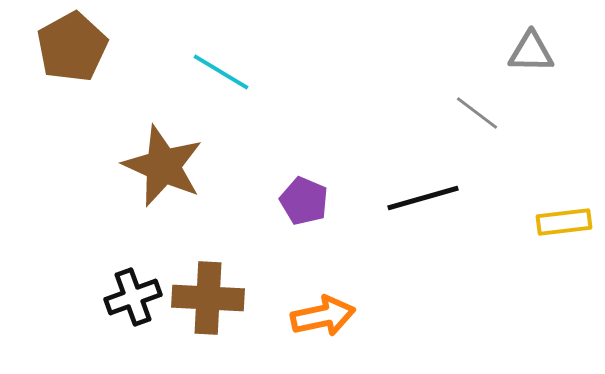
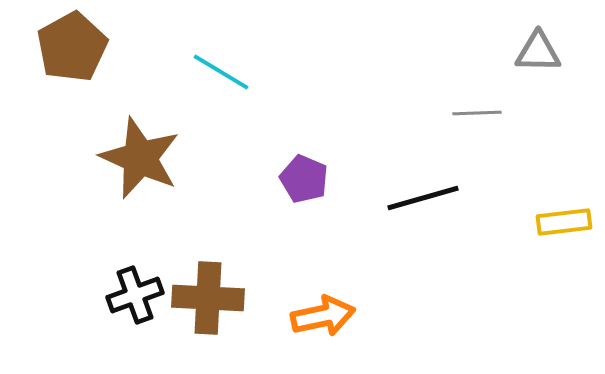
gray triangle: moved 7 px right
gray line: rotated 39 degrees counterclockwise
brown star: moved 23 px left, 8 px up
purple pentagon: moved 22 px up
black cross: moved 2 px right, 2 px up
